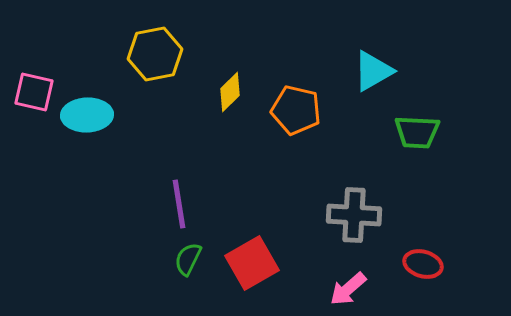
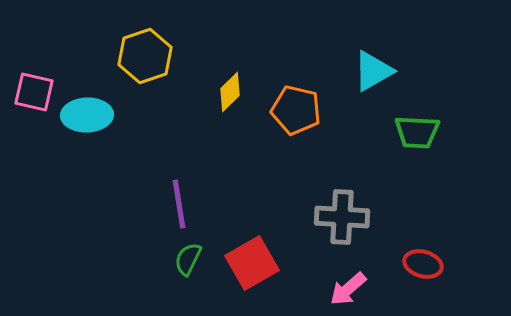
yellow hexagon: moved 10 px left, 2 px down; rotated 8 degrees counterclockwise
gray cross: moved 12 px left, 2 px down
